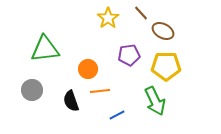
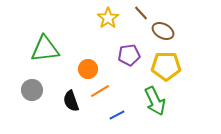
orange line: rotated 24 degrees counterclockwise
